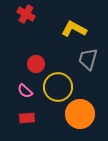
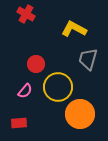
pink semicircle: rotated 91 degrees counterclockwise
red rectangle: moved 8 px left, 5 px down
